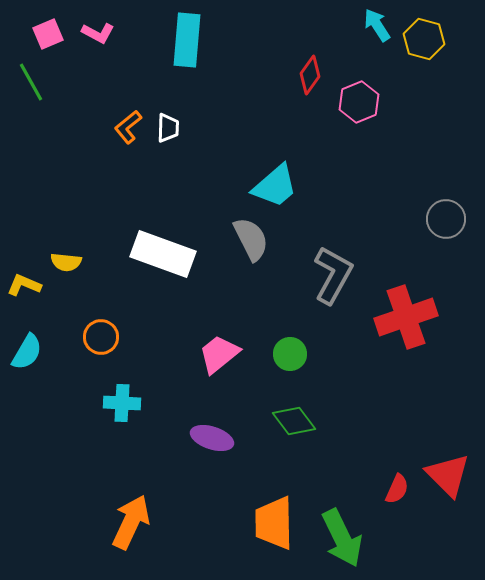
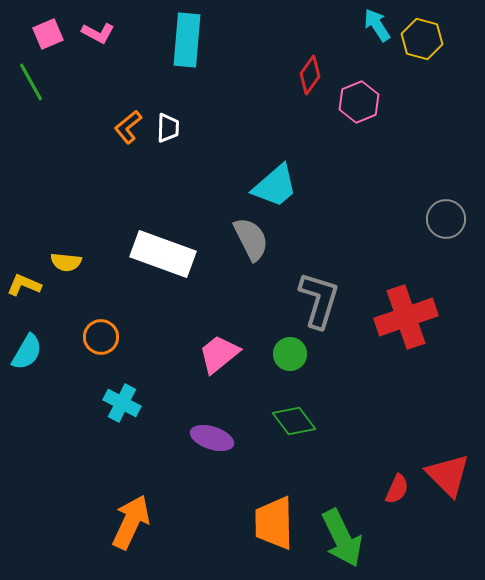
yellow hexagon: moved 2 px left
gray L-shape: moved 14 px left, 25 px down; rotated 12 degrees counterclockwise
cyan cross: rotated 24 degrees clockwise
